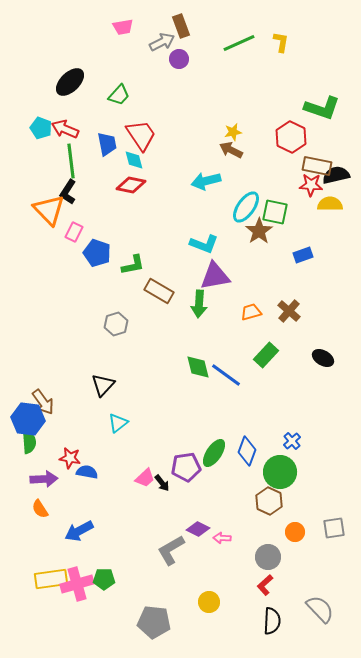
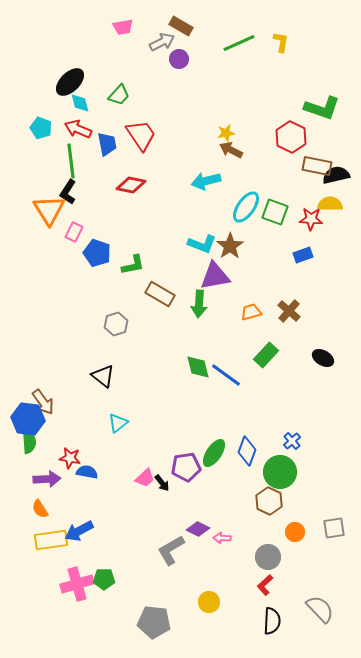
brown rectangle at (181, 26): rotated 40 degrees counterclockwise
red arrow at (65, 129): moved 13 px right
yellow star at (233, 132): moved 7 px left, 1 px down
cyan diamond at (134, 160): moved 54 px left, 57 px up
red star at (311, 185): moved 34 px down
orange triangle at (49, 210): rotated 12 degrees clockwise
green square at (275, 212): rotated 8 degrees clockwise
brown star at (259, 231): moved 29 px left, 15 px down
cyan L-shape at (204, 244): moved 2 px left
brown rectangle at (159, 291): moved 1 px right, 3 px down
black triangle at (103, 385): moved 9 px up; rotated 35 degrees counterclockwise
purple arrow at (44, 479): moved 3 px right
yellow rectangle at (51, 579): moved 39 px up
